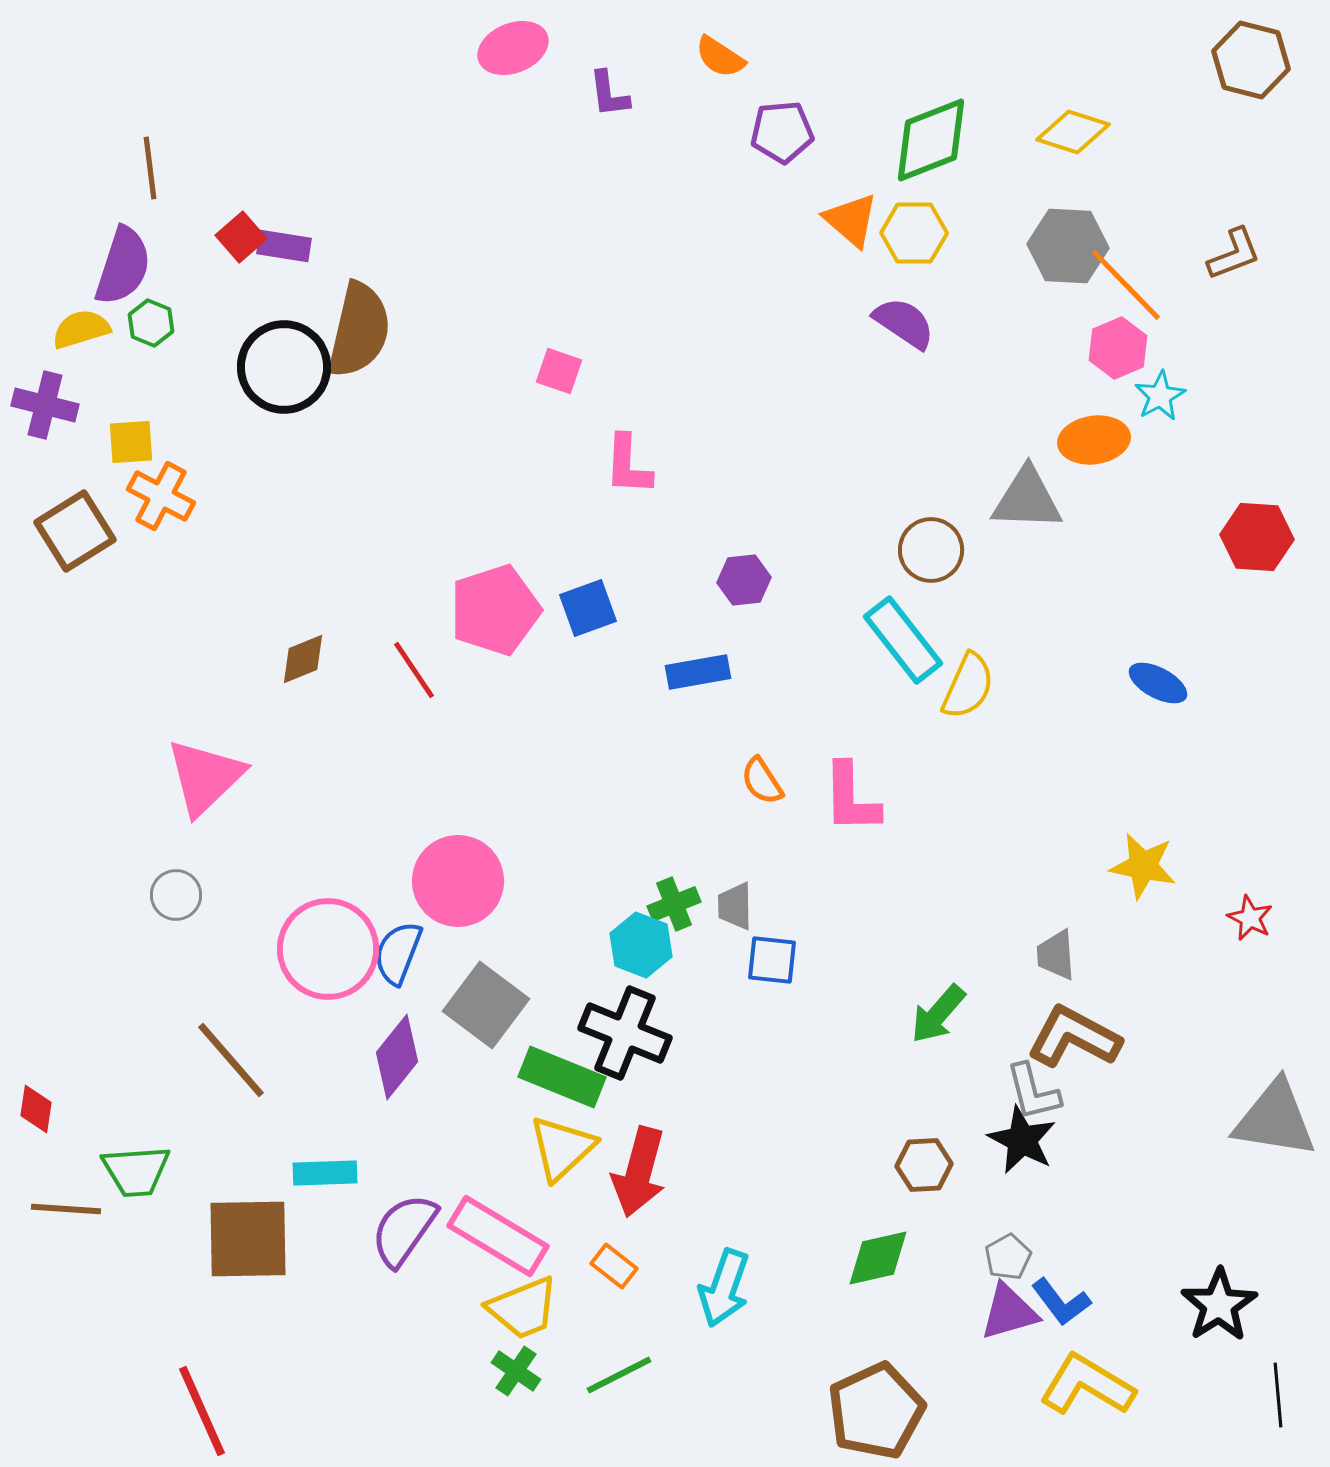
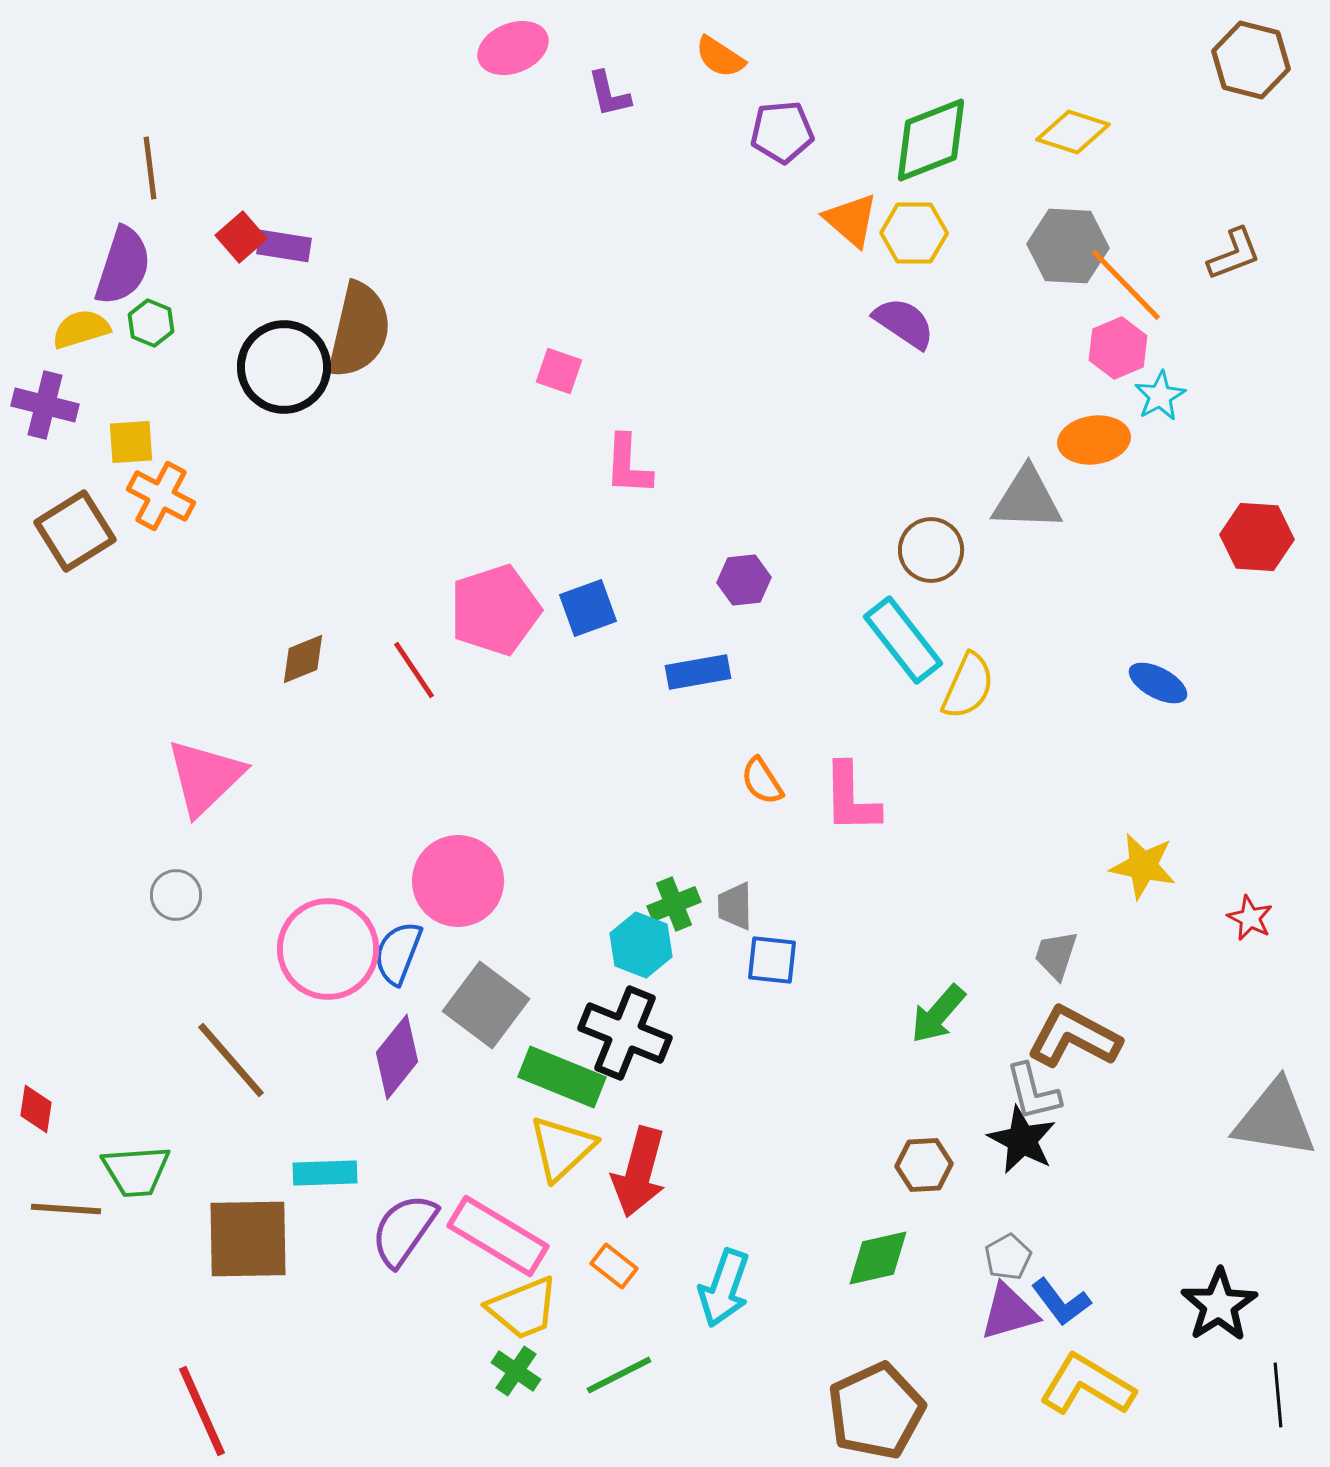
purple L-shape at (609, 94): rotated 6 degrees counterclockwise
gray trapezoid at (1056, 955): rotated 22 degrees clockwise
